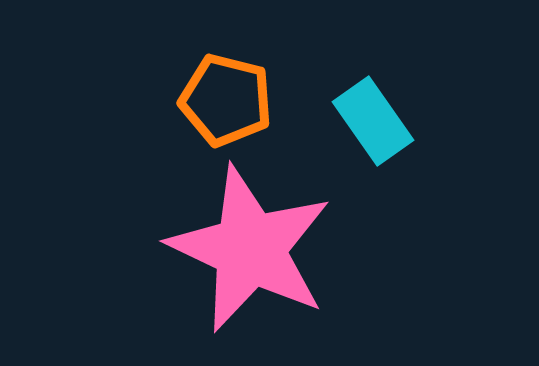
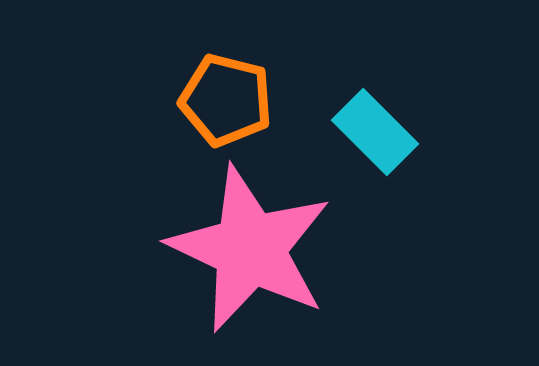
cyan rectangle: moved 2 px right, 11 px down; rotated 10 degrees counterclockwise
